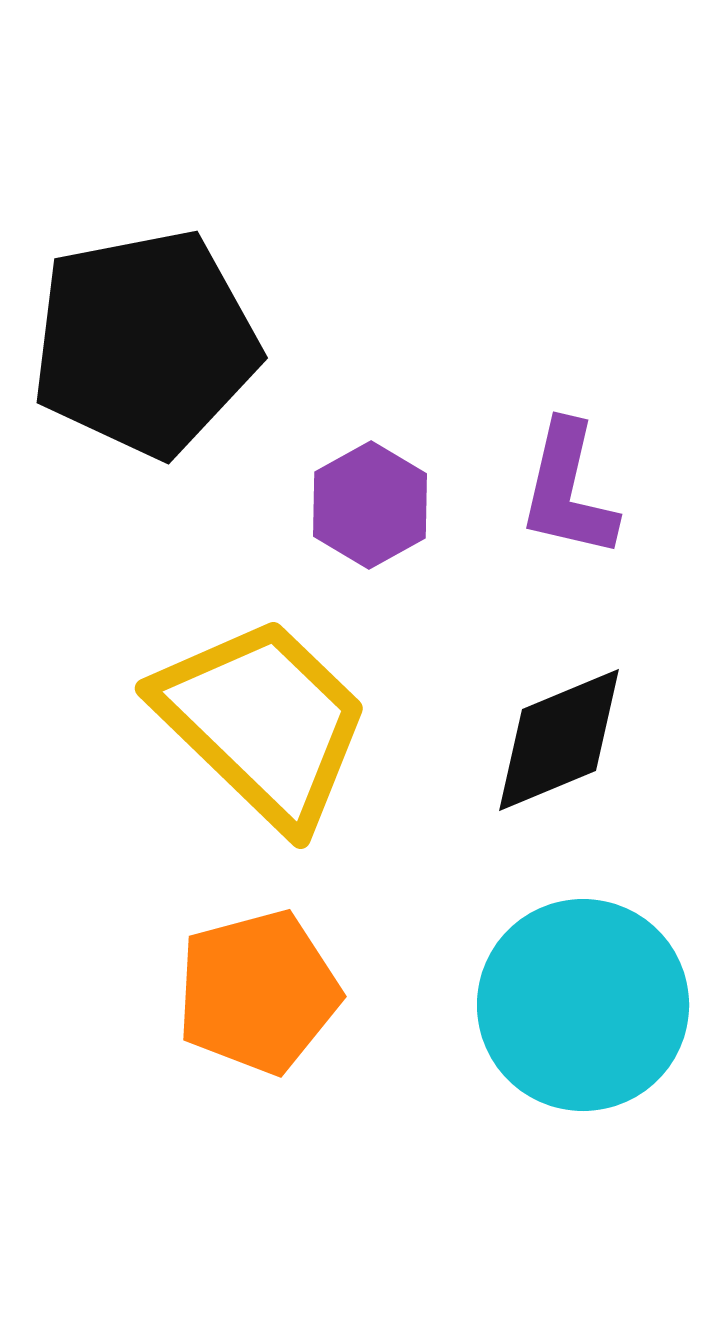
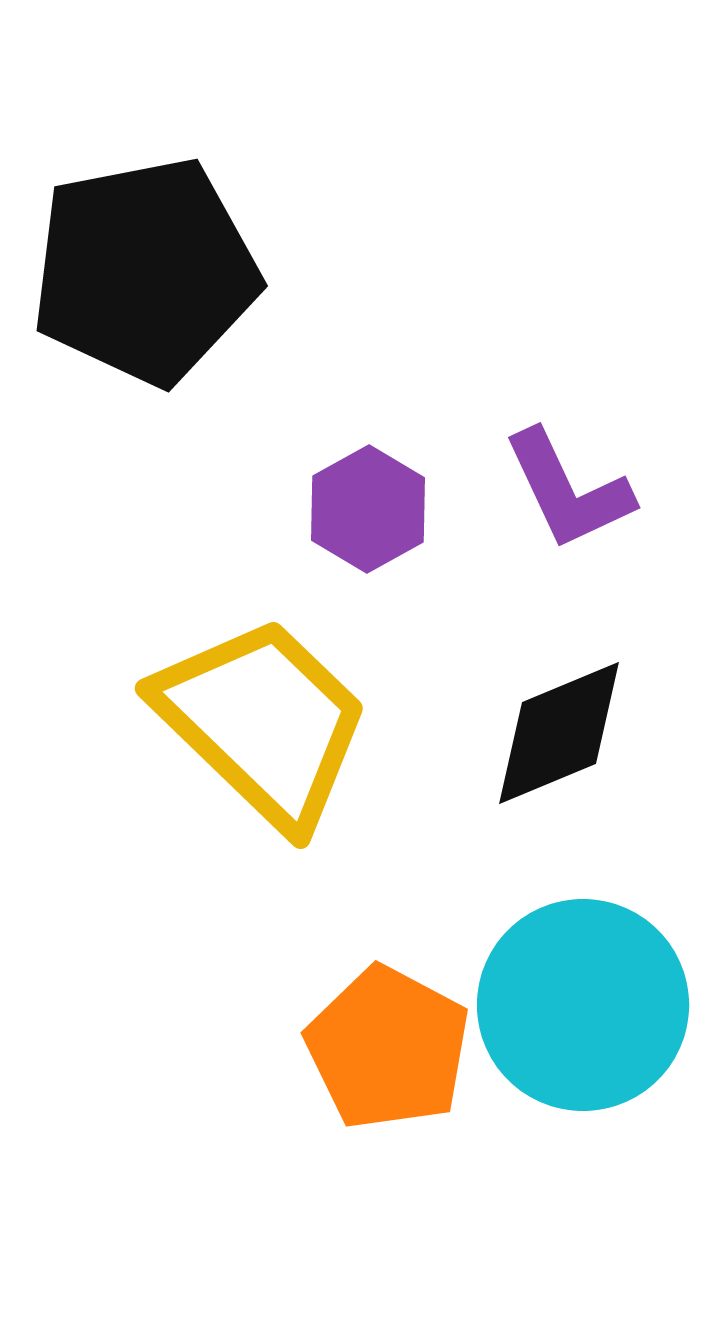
black pentagon: moved 72 px up
purple L-shape: rotated 38 degrees counterclockwise
purple hexagon: moved 2 px left, 4 px down
black diamond: moved 7 px up
orange pentagon: moved 130 px right, 56 px down; rotated 29 degrees counterclockwise
